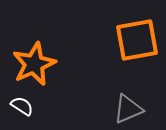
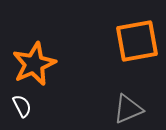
orange square: moved 1 px down
white semicircle: rotated 30 degrees clockwise
